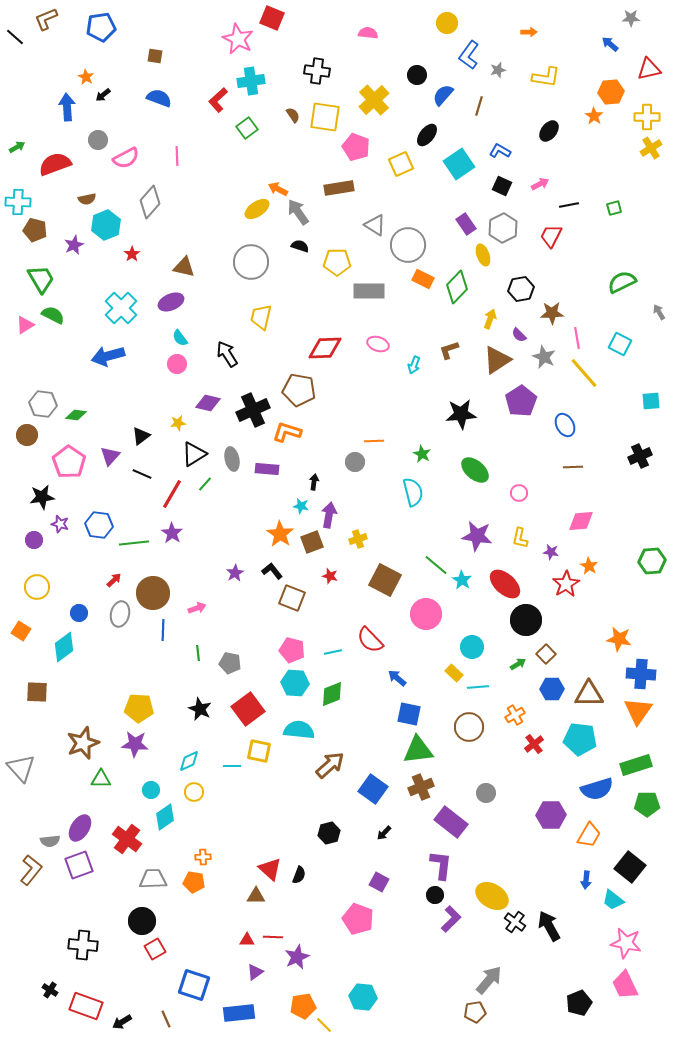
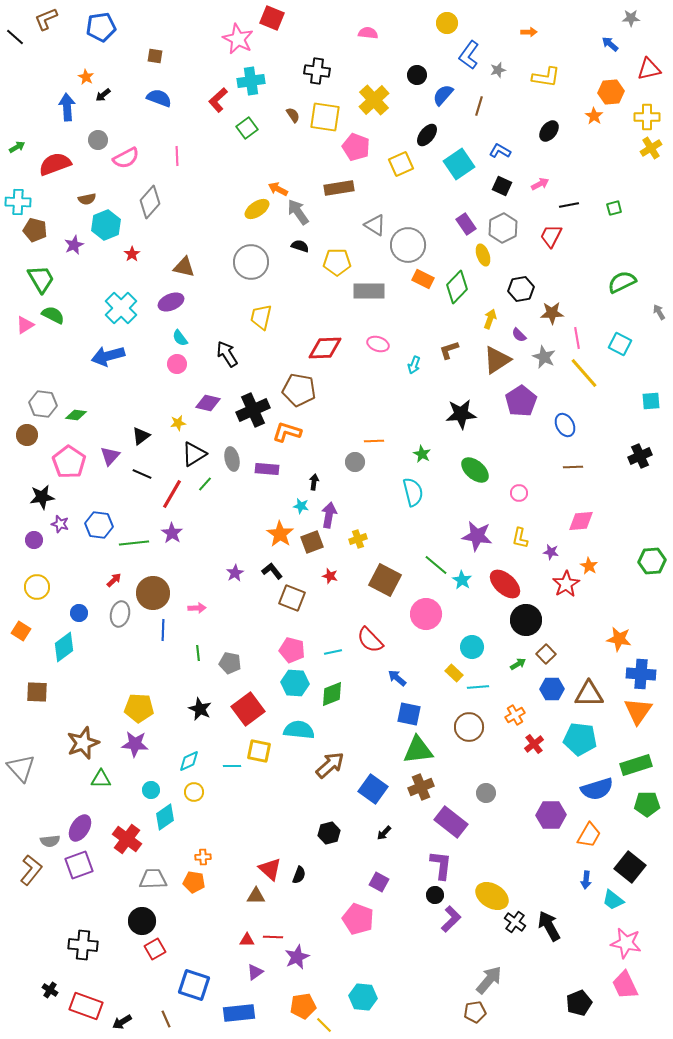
pink arrow at (197, 608): rotated 18 degrees clockwise
